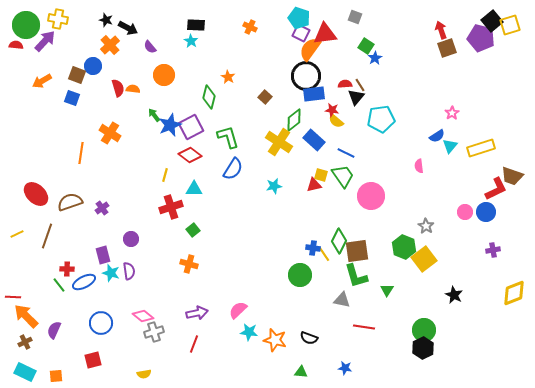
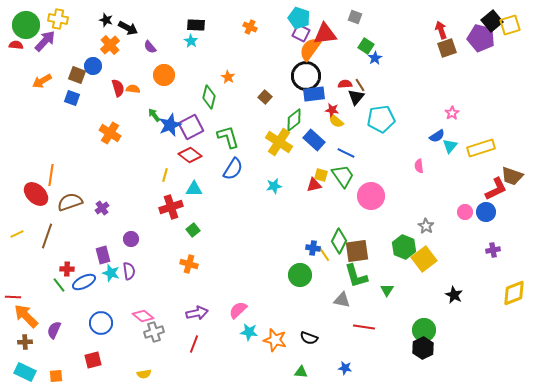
orange line at (81, 153): moved 30 px left, 22 px down
brown cross at (25, 342): rotated 24 degrees clockwise
